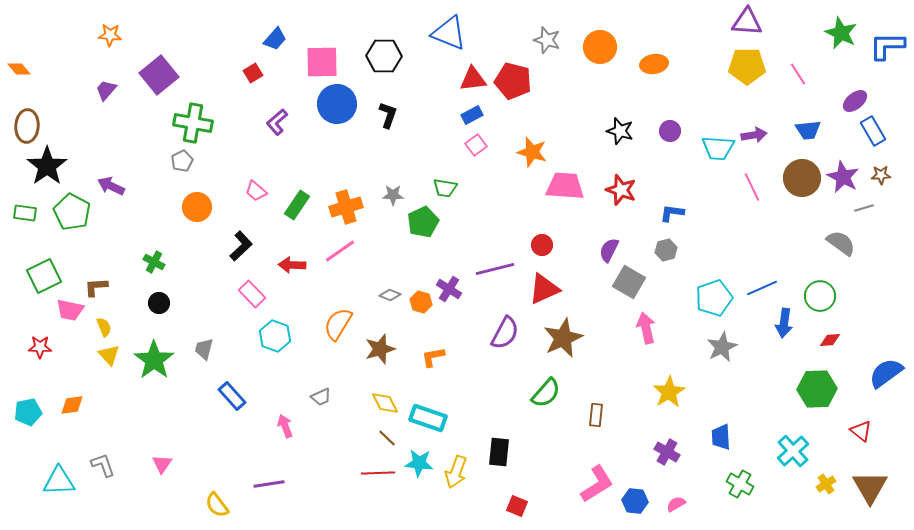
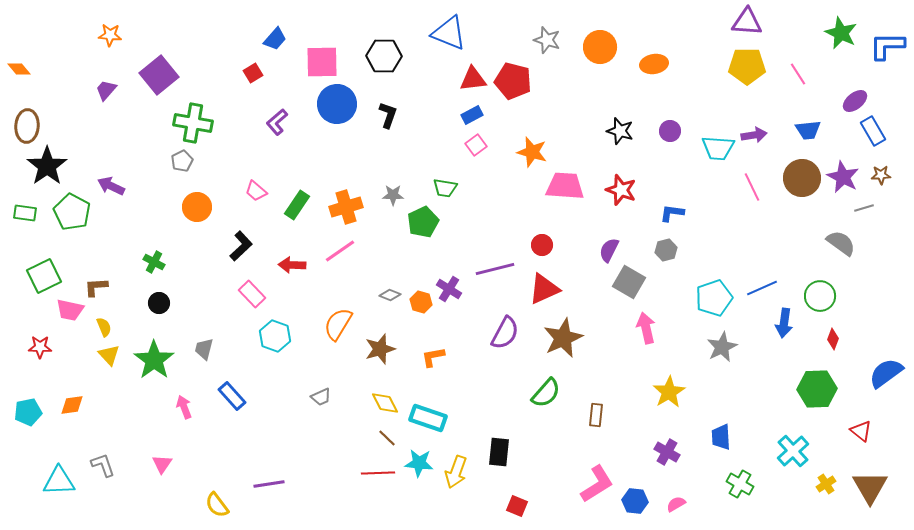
red diamond at (830, 340): moved 3 px right, 1 px up; rotated 65 degrees counterclockwise
pink arrow at (285, 426): moved 101 px left, 19 px up
